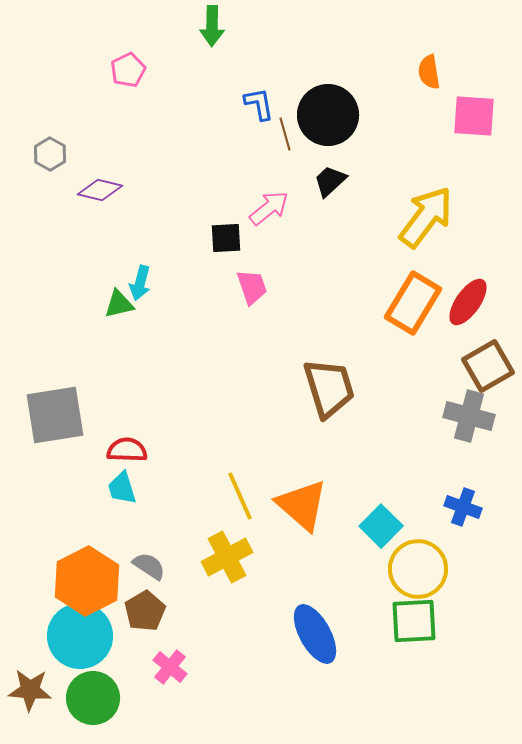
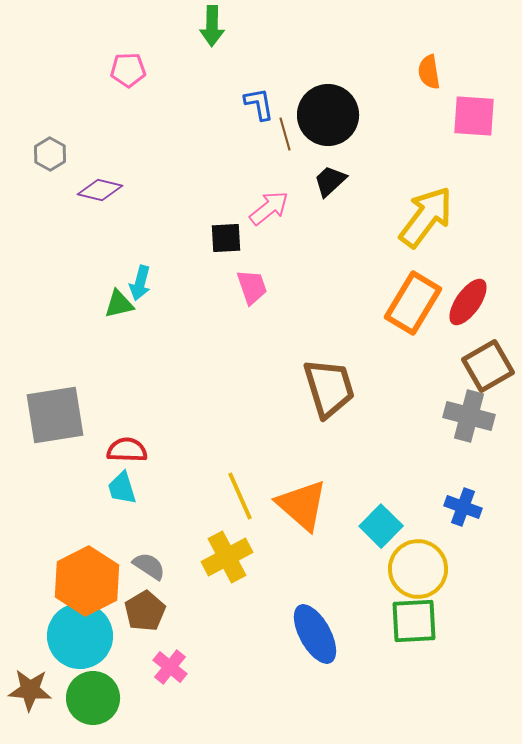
pink pentagon: rotated 24 degrees clockwise
